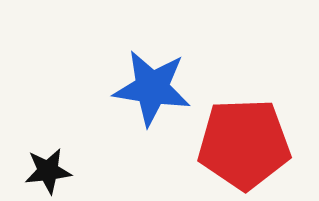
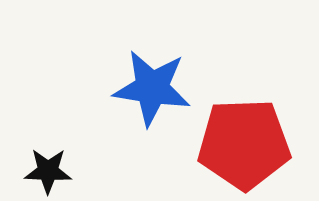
black star: rotated 9 degrees clockwise
